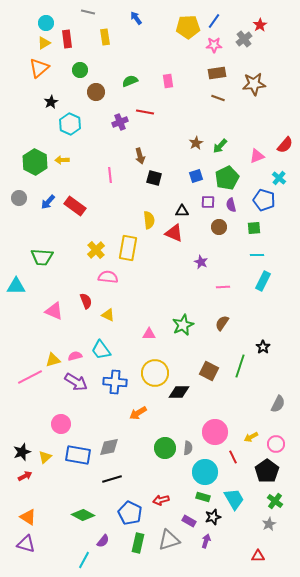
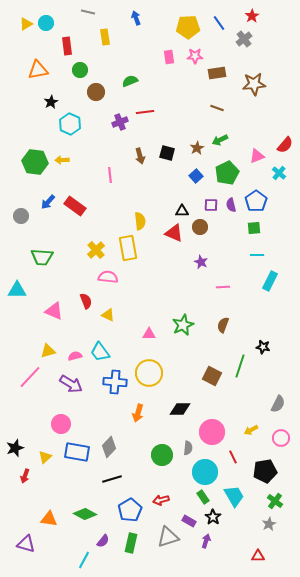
blue arrow at (136, 18): rotated 16 degrees clockwise
blue line at (214, 21): moved 5 px right, 2 px down; rotated 70 degrees counterclockwise
red star at (260, 25): moved 8 px left, 9 px up
red rectangle at (67, 39): moved 7 px down
yellow triangle at (44, 43): moved 18 px left, 19 px up
pink star at (214, 45): moved 19 px left, 11 px down
orange triangle at (39, 68): moved 1 px left, 2 px down; rotated 30 degrees clockwise
pink rectangle at (168, 81): moved 1 px right, 24 px up
brown line at (218, 98): moved 1 px left, 10 px down
red line at (145, 112): rotated 18 degrees counterclockwise
brown star at (196, 143): moved 1 px right, 5 px down
green arrow at (220, 146): moved 6 px up; rotated 21 degrees clockwise
green hexagon at (35, 162): rotated 20 degrees counterclockwise
blue square at (196, 176): rotated 24 degrees counterclockwise
black square at (154, 178): moved 13 px right, 25 px up
green pentagon at (227, 178): moved 5 px up
cyan cross at (279, 178): moved 5 px up
gray circle at (19, 198): moved 2 px right, 18 px down
blue pentagon at (264, 200): moved 8 px left, 1 px down; rotated 20 degrees clockwise
purple square at (208, 202): moved 3 px right, 3 px down
yellow semicircle at (149, 220): moved 9 px left, 1 px down
brown circle at (219, 227): moved 19 px left
yellow rectangle at (128, 248): rotated 20 degrees counterclockwise
cyan rectangle at (263, 281): moved 7 px right
cyan triangle at (16, 286): moved 1 px right, 4 px down
brown semicircle at (222, 323): moved 1 px right, 2 px down; rotated 14 degrees counterclockwise
black star at (263, 347): rotated 24 degrees counterclockwise
cyan trapezoid at (101, 350): moved 1 px left, 2 px down
yellow triangle at (53, 360): moved 5 px left, 9 px up
brown square at (209, 371): moved 3 px right, 5 px down
yellow circle at (155, 373): moved 6 px left
pink line at (30, 377): rotated 20 degrees counterclockwise
purple arrow at (76, 382): moved 5 px left, 2 px down
black diamond at (179, 392): moved 1 px right, 17 px down
orange arrow at (138, 413): rotated 42 degrees counterclockwise
pink circle at (215, 432): moved 3 px left
yellow arrow at (251, 437): moved 7 px up
pink circle at (276, 444): moved 5 px right, 6 px up
gray diamond at (109, 447): rotated 35 degrees counterclockwise
green circle at (165, 448): moved 3 px left, 7 px down
black star at (22, 452): moved 7 px left, 4 px up
blue rectangle at (78, 455): moved 1 px left, 3 px up
black pentagon at (267, 471): moved 2 px left; rotated 25 degrees clockwise
red arrow at (25, 476): rotated 136 degrees clockwise
green rectangle at (203, 497): rotated 40 degrees clockwise
cyan trapezoid at (234, 499): moved 3 px up
blue pentagon at (130, 513): moved 3 px up; rotated 15 degrees clockwise
green diamond at (83, 515): moved 2 px right, 1 px up
orange triangle at (28, 517): moved 21 px right, 2 px down; rotated 24 degrees counterclockwise
black star at (213, 517): rotated 21 degrees counterclockwise
gray triangle at (169, 540): moved 1 px left, 3 px up
green rectangle at (138, 543): moved 7 px left
